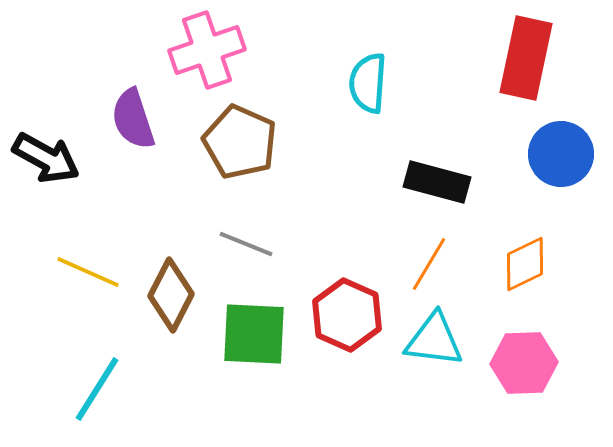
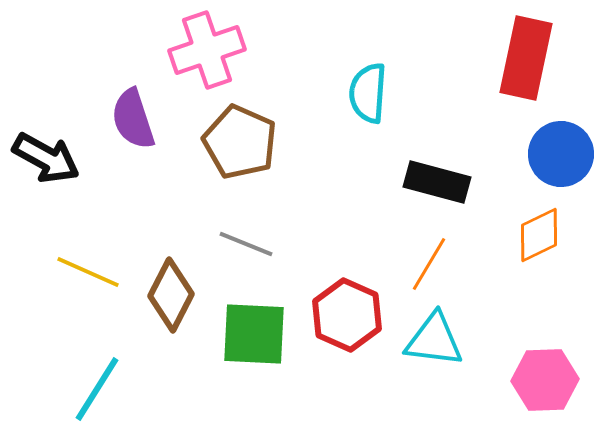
cyan semicircle: moved 10 px down
orange diamond: moved 14 px right, 29 px up
pink hexagon: moved 21 px right, 17 px down
